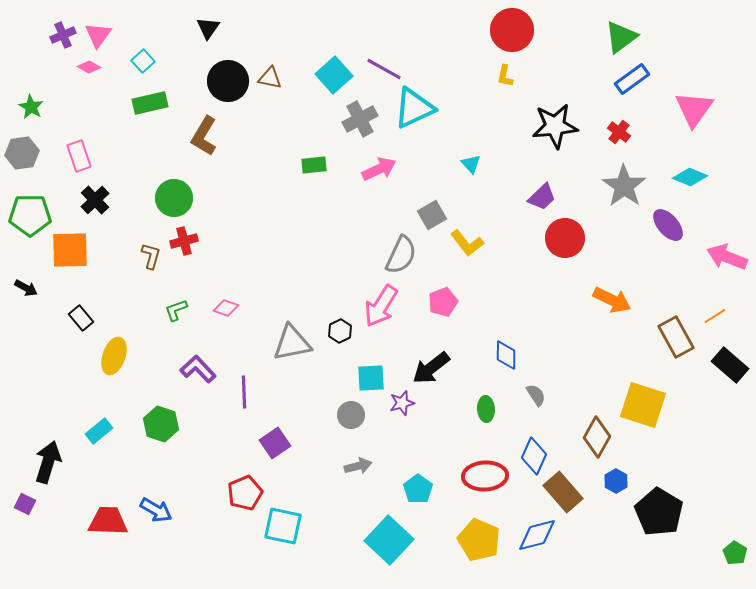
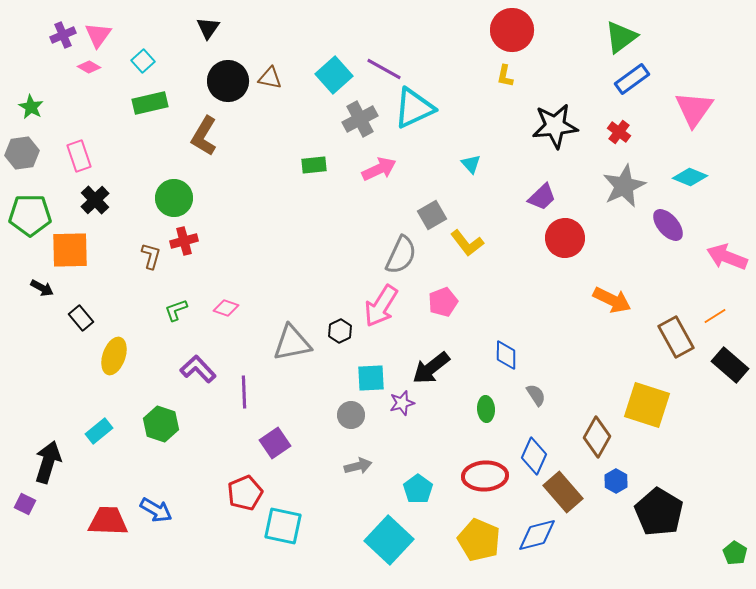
gray star at (624, 186): rotated 12 degrees clockwise
black arrow at (26, 288): moved 16 px right
yellow square at (643, 405): moved 4 px right
